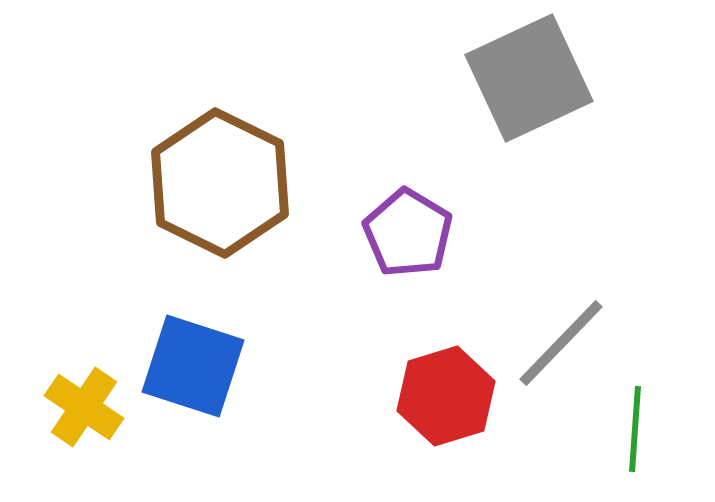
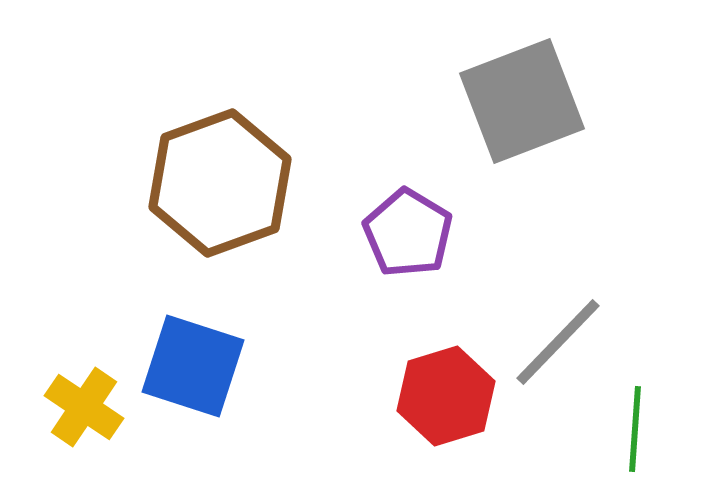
gray square: moved 7 px left, 23 px down; rotated 4 degrees clockwise
brown hexagon: rotated 14 degrees clockwise
gray line: moved 3 px left, 1 px up
